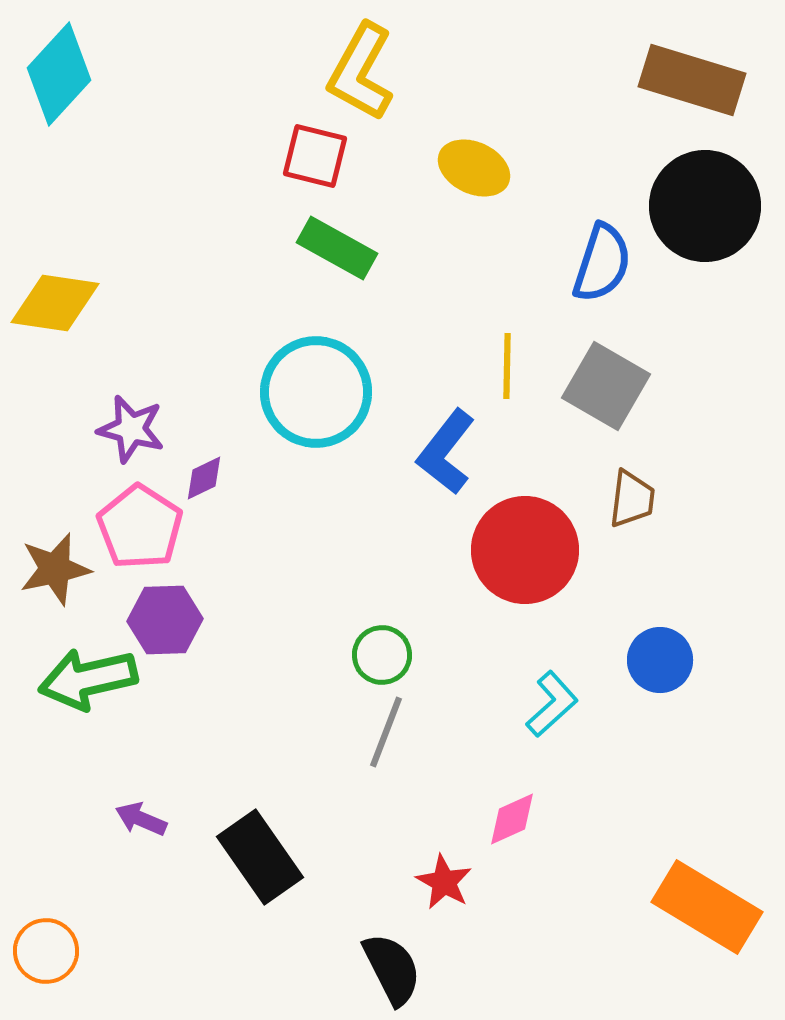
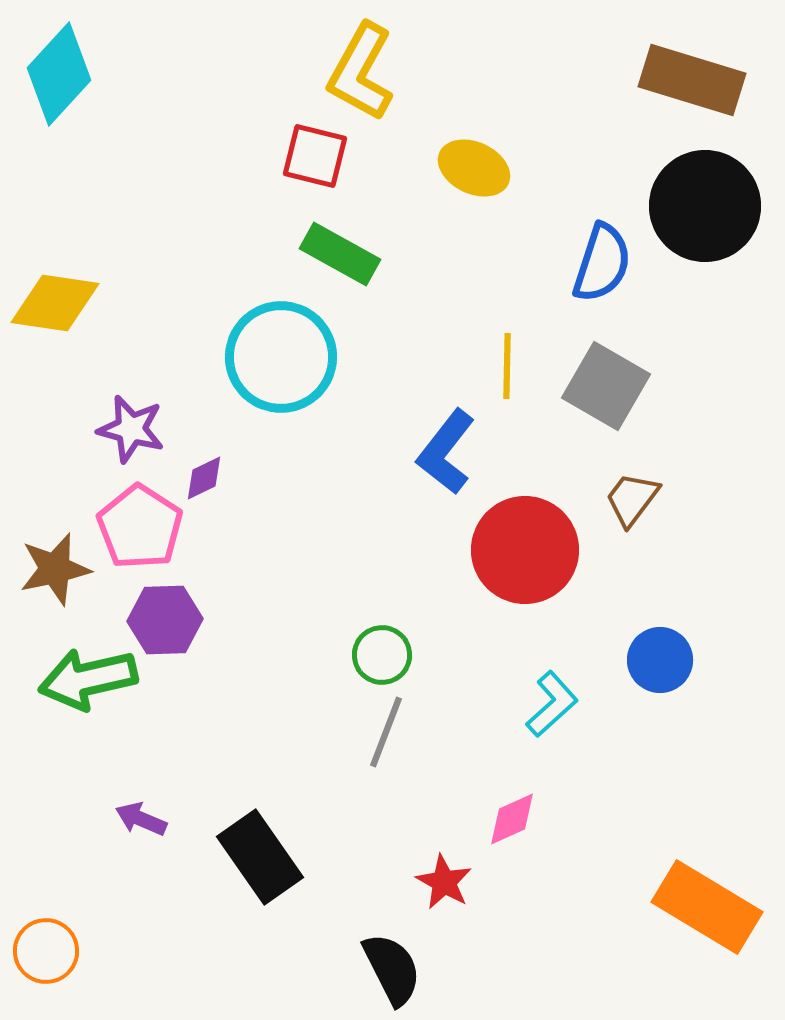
green rectangle: moved 3 px right, 6 px down
cyan circle: moved 35 px left, 35 px up
brown trapezoid: rotated 150 degrees counterclockwise
